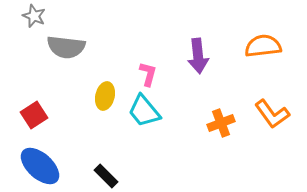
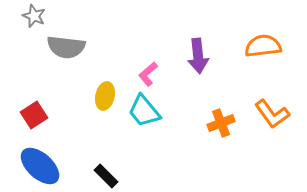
pink L-shape: rotated 145 degrees counterclockwise
